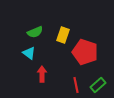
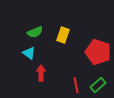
red pentagon: moved 13 px right
red arrow: moved 1 px left, 1 px up
